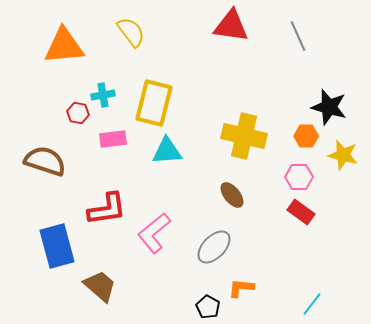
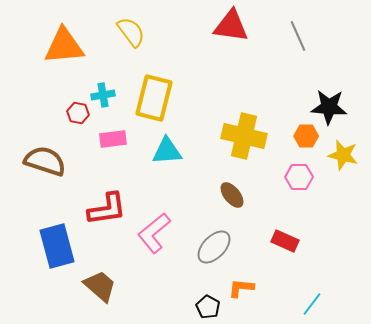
yellow rectangle: moved 5 px up
black star: rotated 12 degrees counterclockwise
red rectangle: moved 16 px left, 29 px down; rotated 12 degrees counterclockwise
